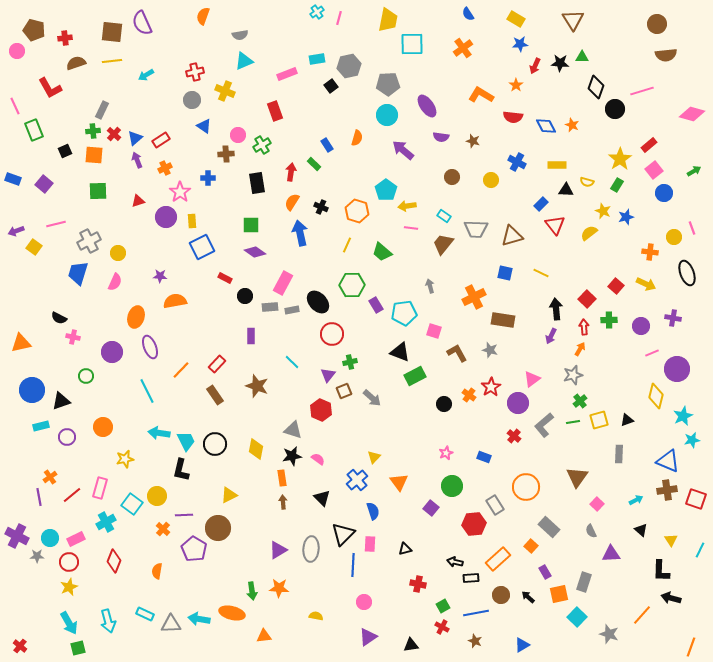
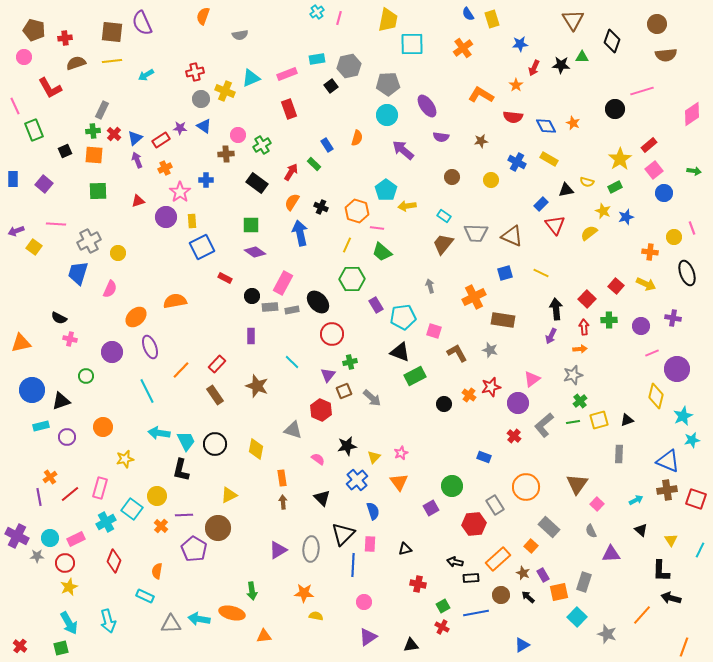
yellow rectangle at (516, 19): moved 24 px left; rotated 42 degrees clockwise
pink circle at (17, 51): moved 7 px right, 6 px down
cyan triangle at (244, 61): moved 7 px right, 17 px down
black star at (560, 63): moved 1 px right, 2 px down
red arrow at (535, 66): moved 1 px left, 2 px down
black diamond at (596, 87): moved 16 px right, 46 px up
gray circle at (192, 100): moved 9 px right, 1 px up
red rectangle at (275, 111): moved 14 px right, 2 px up
pink diamond at (692, 114): rotated 50 degrees counterclockwise
orange star at (572, 125): moved 1 px right, 2 px up
brown star at (473, 141): moved 8 px right; rotated 24 degrees counterclockwise
yellow rectangle at (557, 165): moved 8 px left, 6 px up; rotated 30 degrees clockwise
green arrow at (694, 171): rotated 40 degrees clockwise
red arrow at (291, 172): rotated 24 degrees clockwise
blue cross at (208, 178): moved 2 px left, 2 px down
blue rectangle at (13, 179): rotated 70 degrees clockwise
black rectangle at (257, 183): rotated 45 degrees counterclockwise
green rectangle at (617, 185): moved 2 px left, 2 px down; rotated 32 degrees clockwise
black triangle at (566, 190): rotated 14 degrees counterclockwise
pink line at (56, 224): rotated 18 degrees clockwise
pink line at (411, 228): moved 34 px left
gray trapezoid at (476, 229): moved 4 px down
brown triangle at (512, 236): rotated 40 degrees clockwise
blue square at (505, 273): rotated 28 degrees counterclockwise
purple star at (160, 276): moved 20 px right, 148 px up
pink semicircle at (115, 282): moved 5 px left, 7 px down
green hexagon at (352, 285): moved 6 px up
black circle at (245, 296): moved 7 px right
cyan pentagon at (404, 313): moved 1 px left, 4 px down
orange ellipse at (136, 317): rotated 30 degrees clockwise
pink cross at (73, 337): moved 3 px left, 2 px down
orange arrow at (580, 349): rotated 56 degrees clockwise
red star at (491, 387): rotated 18 degrees clockwise
pink star at (446, 453): moved 45 px left
black star at (292, 456): moved 55 px right, 10 px up
brown triangle at (577, 477): moved 7 px down
red line at (72, 495): moved 2 px left, 1 px up
cyan square at (132, 504): moved 5 px down
purple square at (431, 508): rotated 21 degrees clockwise
orange cross at (163, 529): moved 2 px left, 3 px up
red circle at (69, 562): moved 4 px left, 1 px down
purple rectangle at (545, 572): moved 2 px left, 3 px down
orange star at (279, 588): moved 25 px right, 5 px down
orange square at (559, 594): moved 2 px up
cyan rectangle at (145, 614): moved 18 px up
gray star at (609, 634): moved 2 px left
brown star at (475, 641): moved 48 px right, 68 px up
orange line at (691, 647): moved 7 px left
green square at (78, 648): moved 17 px left
